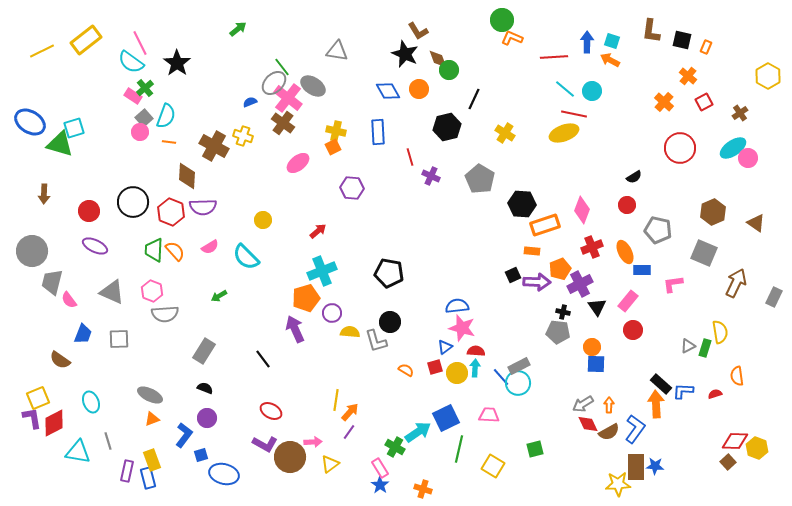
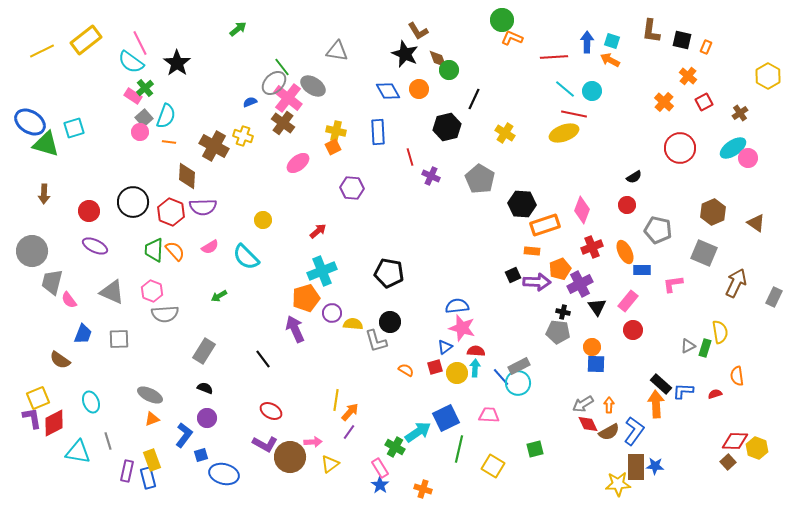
green triangle at (60, 144): moved 14 px left
yellow semicircle at (350, 332): moved 3 px right, 8 px up
blue L-shape at (635, 429): moved 1 px left, 2 px down
